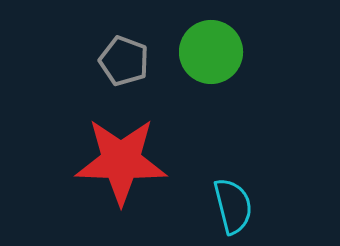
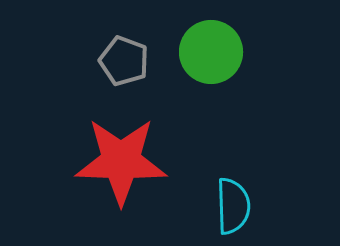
cyan semicircle: rotated 12 degrees clockwise
